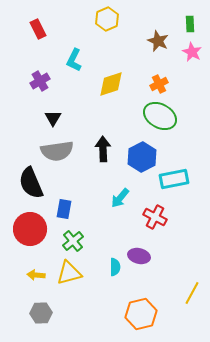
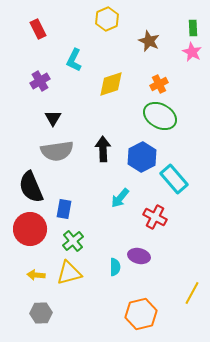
green rectangle: moved 3 px right, 4 px down
brown star: moved 9 px left
cyan rectangle: rotated 60 degrees clockwise
black semicircle: moved 4 px down
